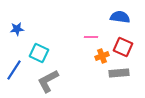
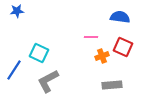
blue star: moved 18 px up
gray rectangle: moved 7 px left, 12 px down
